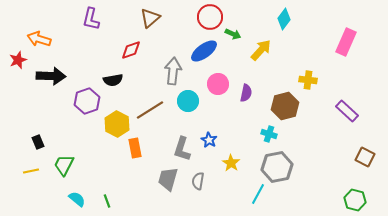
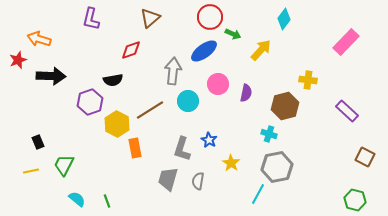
pink rectangle: rotated 20 degrees clockwise
purple hexagon: moved 3 px right, 1 px down
